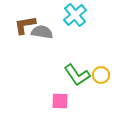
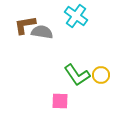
cyan cross: moved 1 px right, 1 px down; rotated 15 degrees counterclockwise
